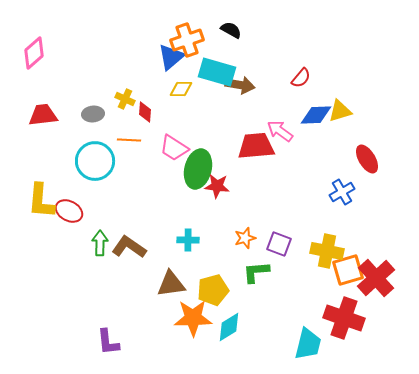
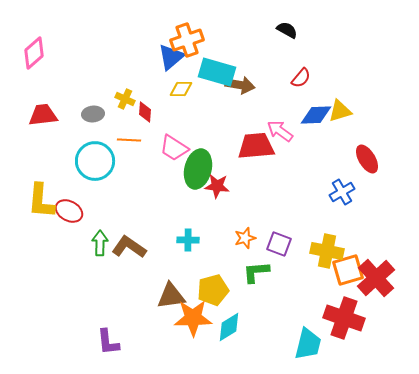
black semicircle at (231, 30): moved 56 px right
brown triangle at (171, 284): moved 12 px down
